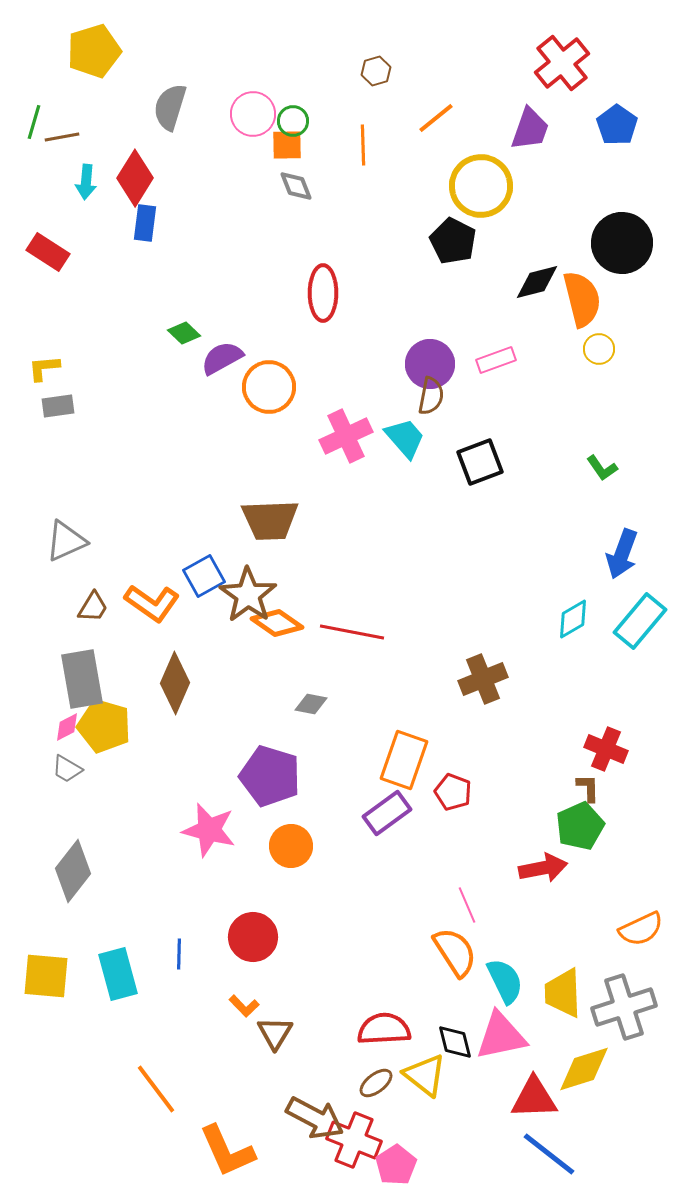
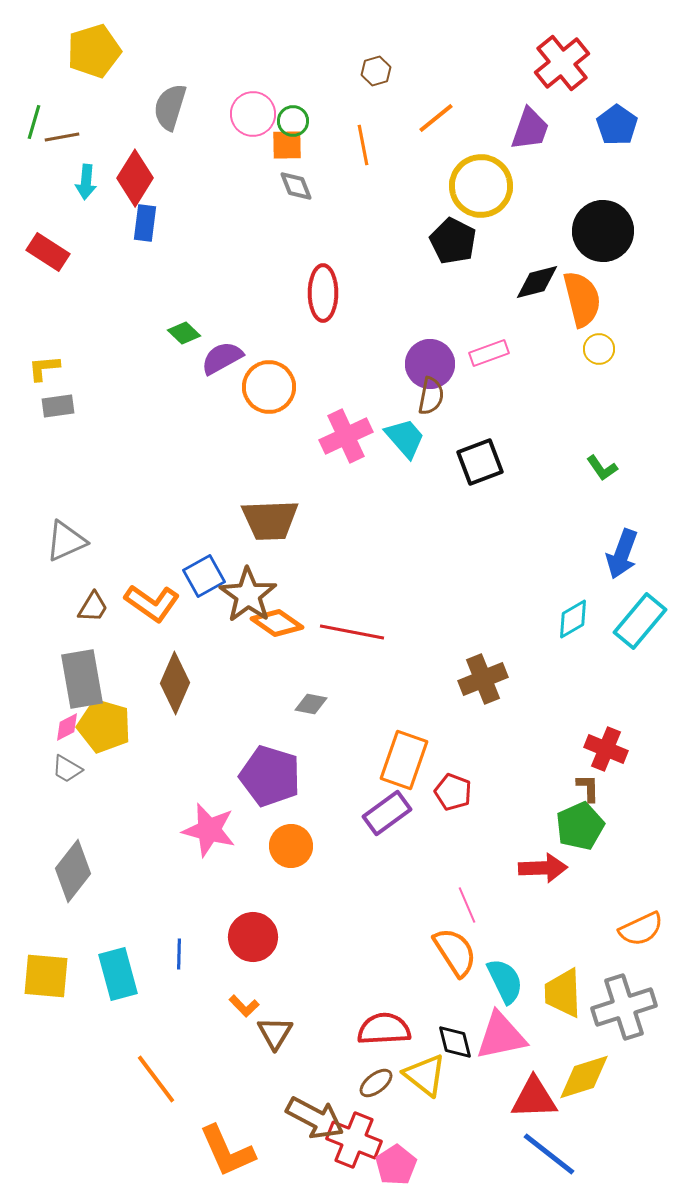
orange line at (363, 145): rotated 9 degrees counterclockwise
black circle at (622, 243): moved 19 px left, 12 px up
pink rectangle at (496, 360): moved 7 px left, 7 px up
red arrow at (543, 868): rotated 9 degrees clockwise
yellow diamond at (584, 1069): moved 8 px down
orange line at (156, 1089): moved 10 px up
